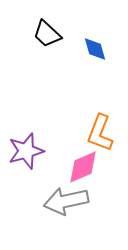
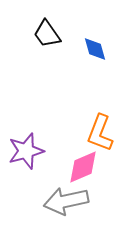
black trapezoid: rotated 12 degrees clockwise
